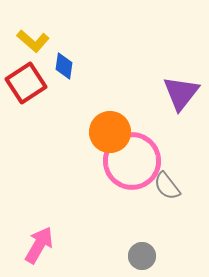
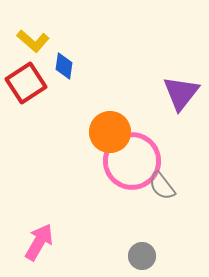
gray semicircle: moved 5 px left
pink arrow: moved 3 px up
